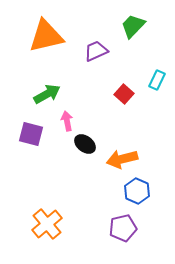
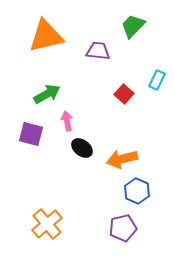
purple trapezoid: moved 2 px right; rotated 30 degrees clockwise
black ellipse: moved 3 px left, 4 px down
